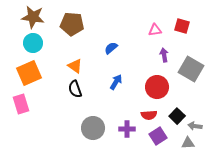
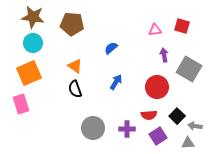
gray square: moved 2 px left
